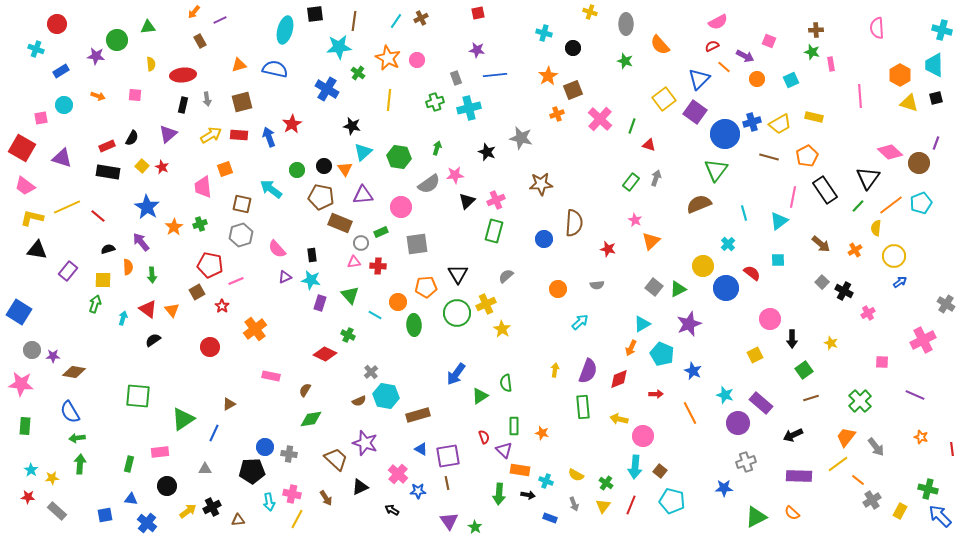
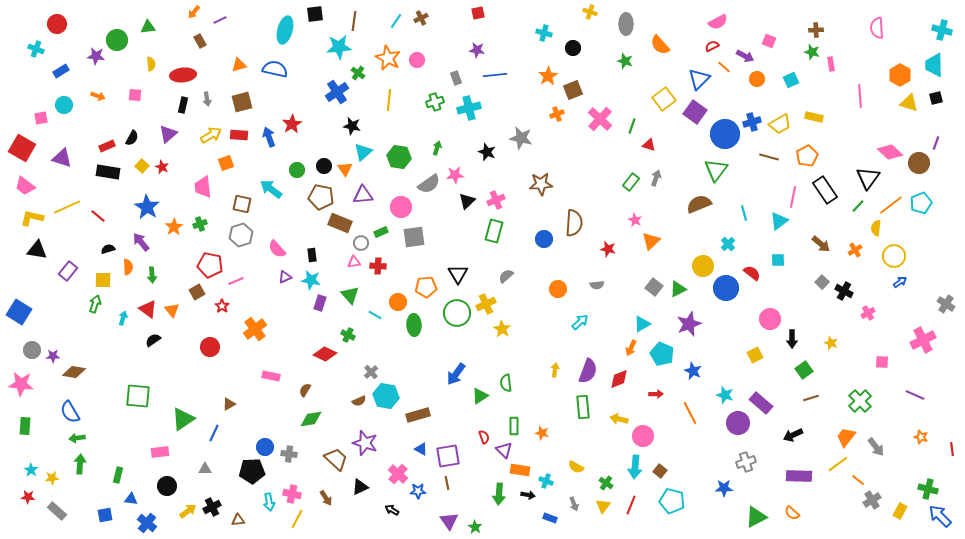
blue cross at (327, 89): moved 10 px right, 3 px down; rotated 25 degrees clockwise
orange square at (225, 169): moved 1 px right, 6 px up
gray square at (417, 244): moved 3 px left, 7 px up
green rectangle at (129, 464): moved 11 px left, 11 px down
yellow semicircle at (576, 475): moved 8 px up
